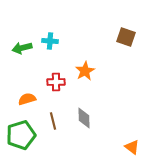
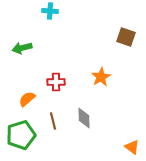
cyan cross: moved 30 px up
orange star: moved 16 px right, 6 px down
orange semicircle: rotated 24 degrees counterclockwise
